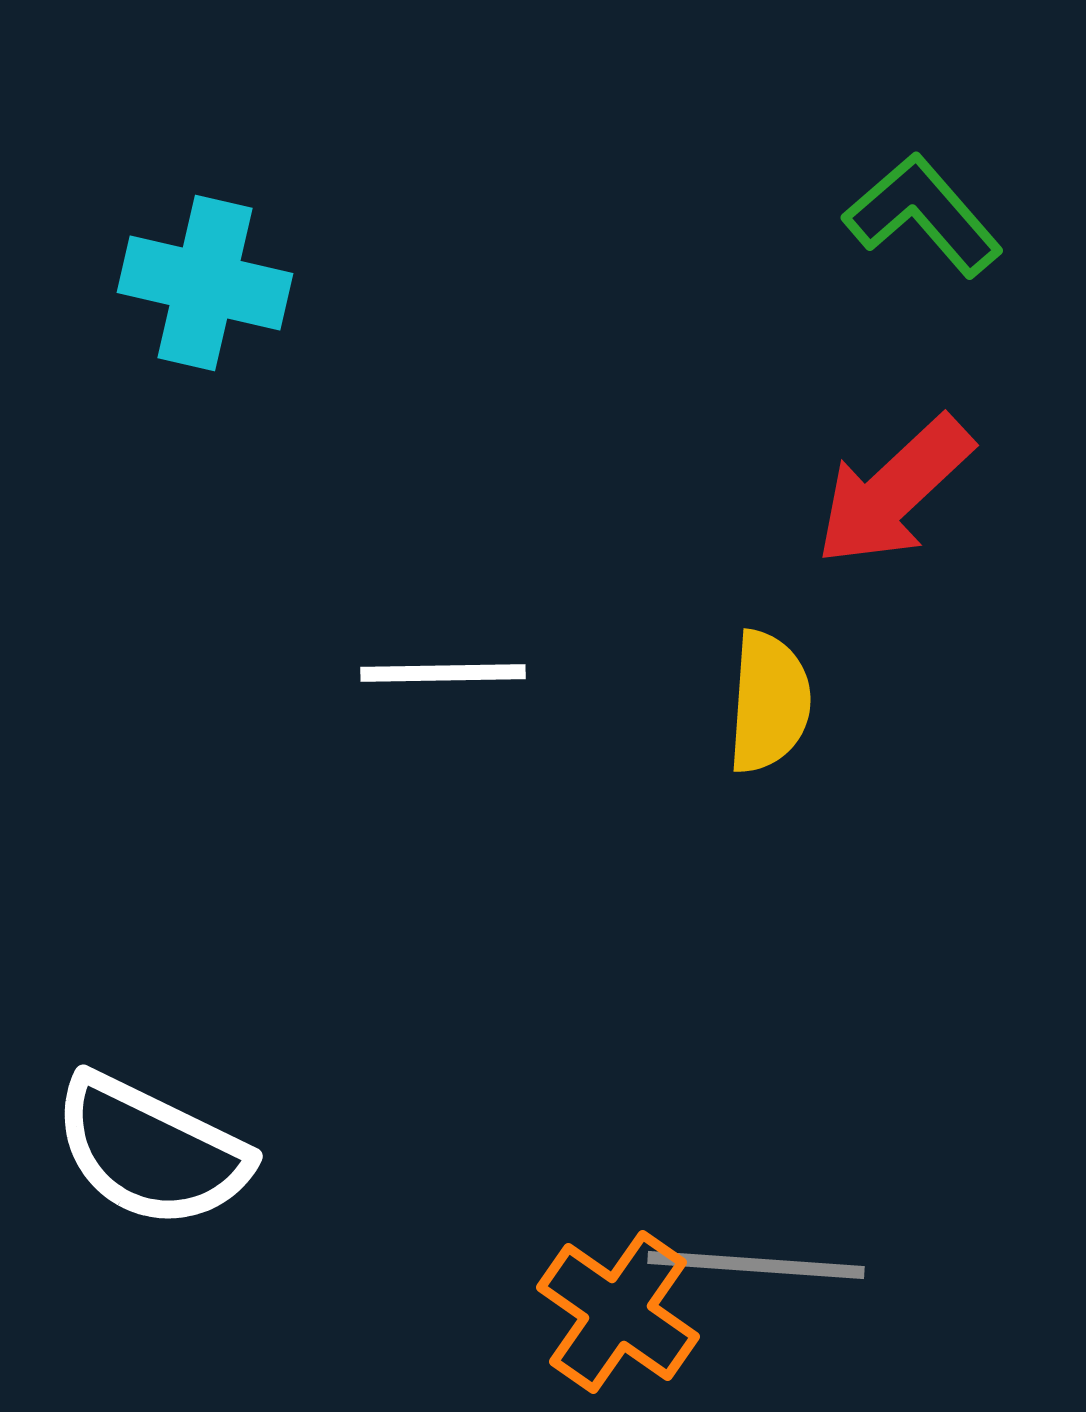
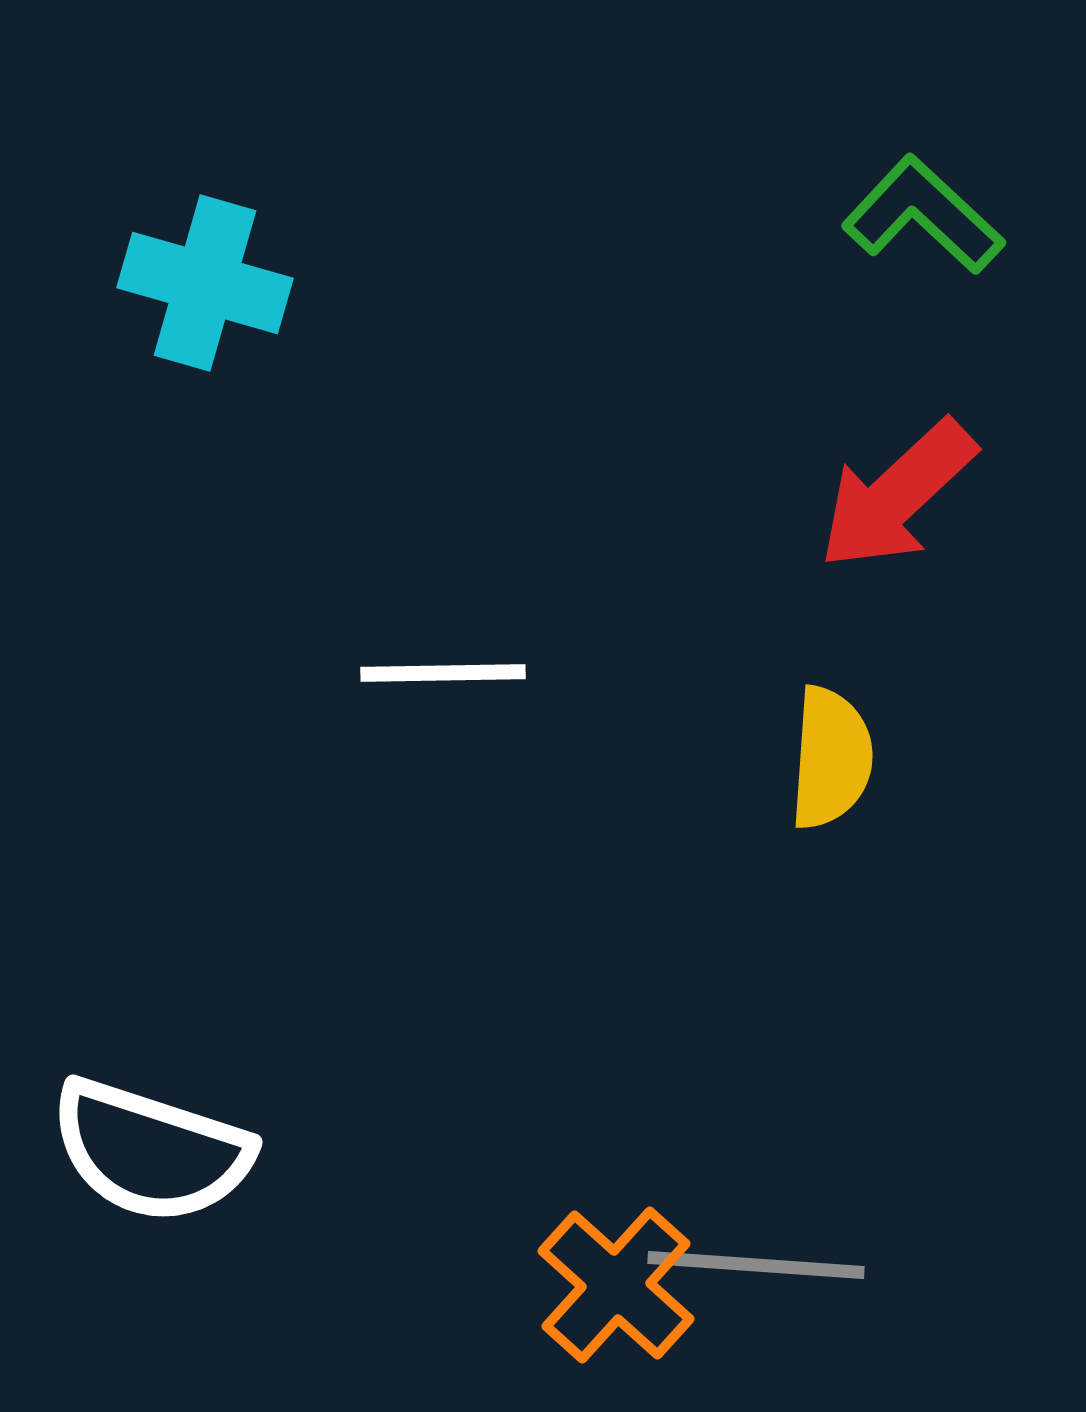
green L-shape: rotated 6 degrees counterclockwise
cyan cross: rotated 3 degrees clockwise
red arrow: moved 3 px right, 4 px down
yellow semicircle: moved 62 px right, 56 px down
white semicircle: rotated 8 degrees counterclockwise
orange cross: moved 2 px left, 27 px up; rotated 7 degrees clockwise
